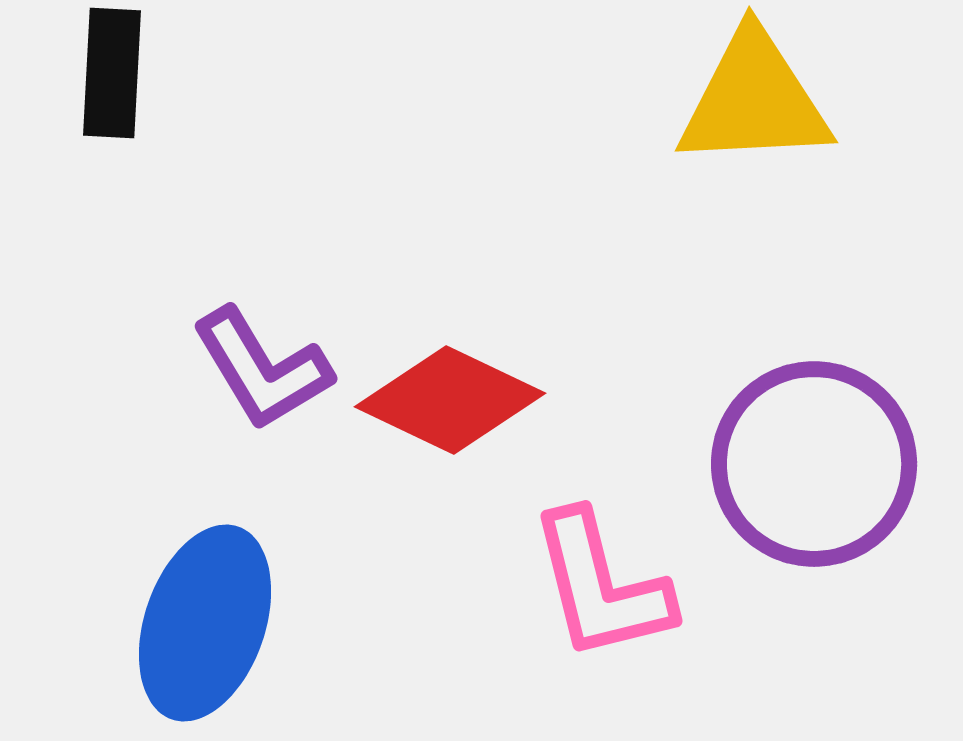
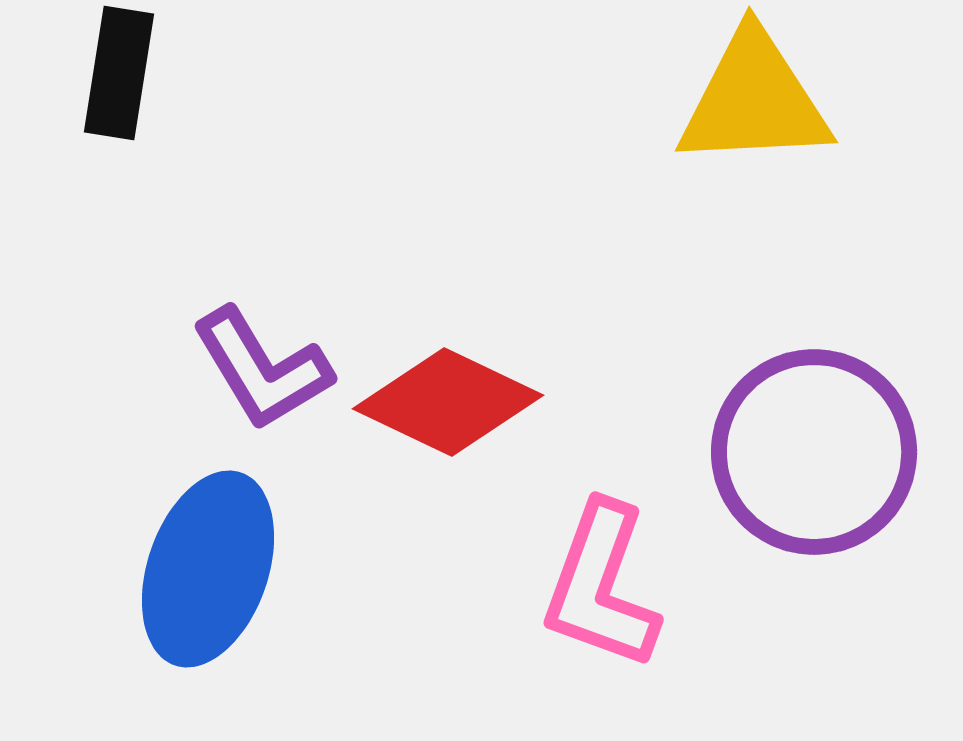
black rectangle: moved 7 px right; rotated 6 degrees clockwise
red diamond: moved 2 px left, 2 px down
purple circle: moved 12 px up
pink L-shape: rotated 34 degrees clockwise
blue ellipse: moved 3 px right, 54 px up
